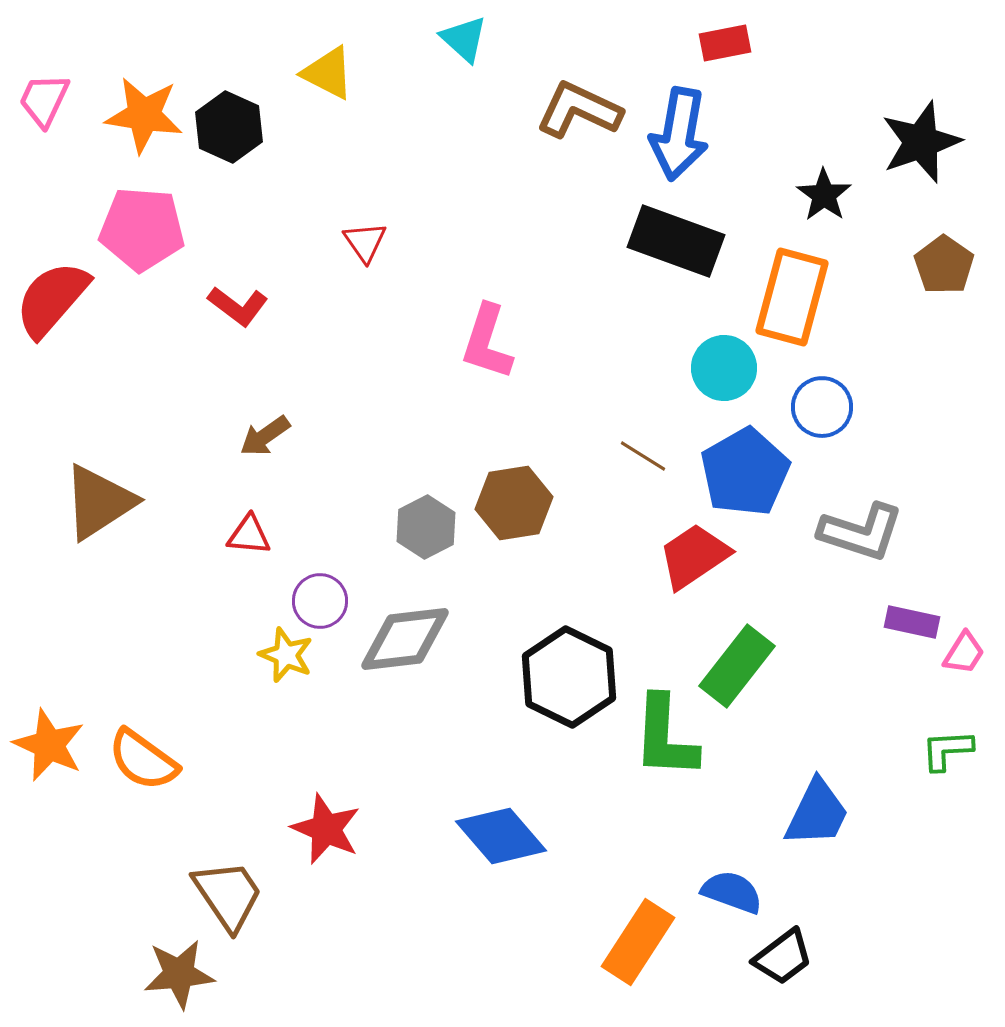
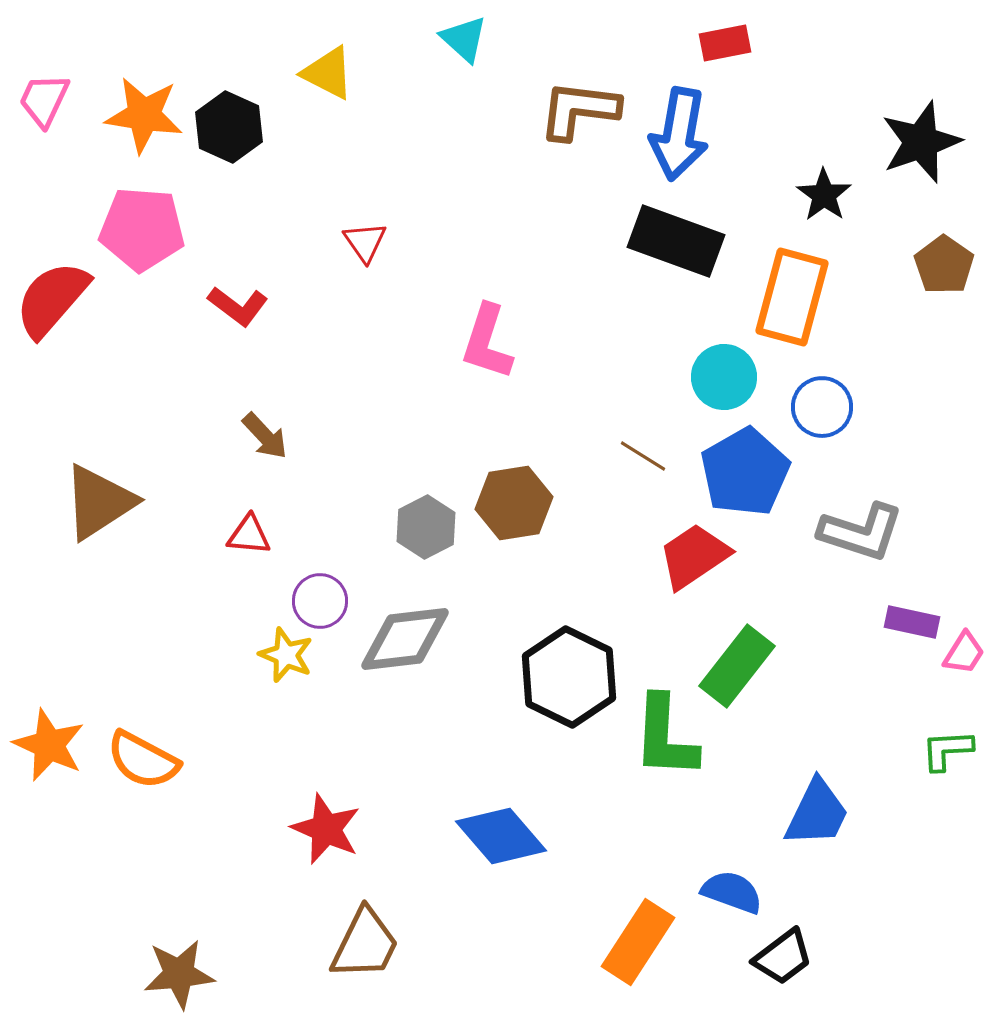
brown L-shape at (579, 110): rotated 18 degrees counterclockwise
cyan circle at (724, 368): moved 9 px down
brown arrow at (265, 436): rotated 98 degrees counterclockwise
orange semicircle at (143, 760): rotated 8 degrees counterclockwise
brown trapezoid at (228, 895): moved 137 px right, 49 px down; rotated 60 degrees clockwise
